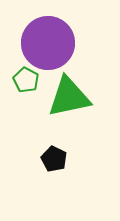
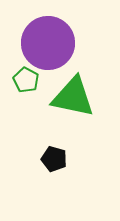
green triangle: moved 4 px right; rotated 24 degrees clockwise
black pentagon: rotated 10 degrees counterclockwise
